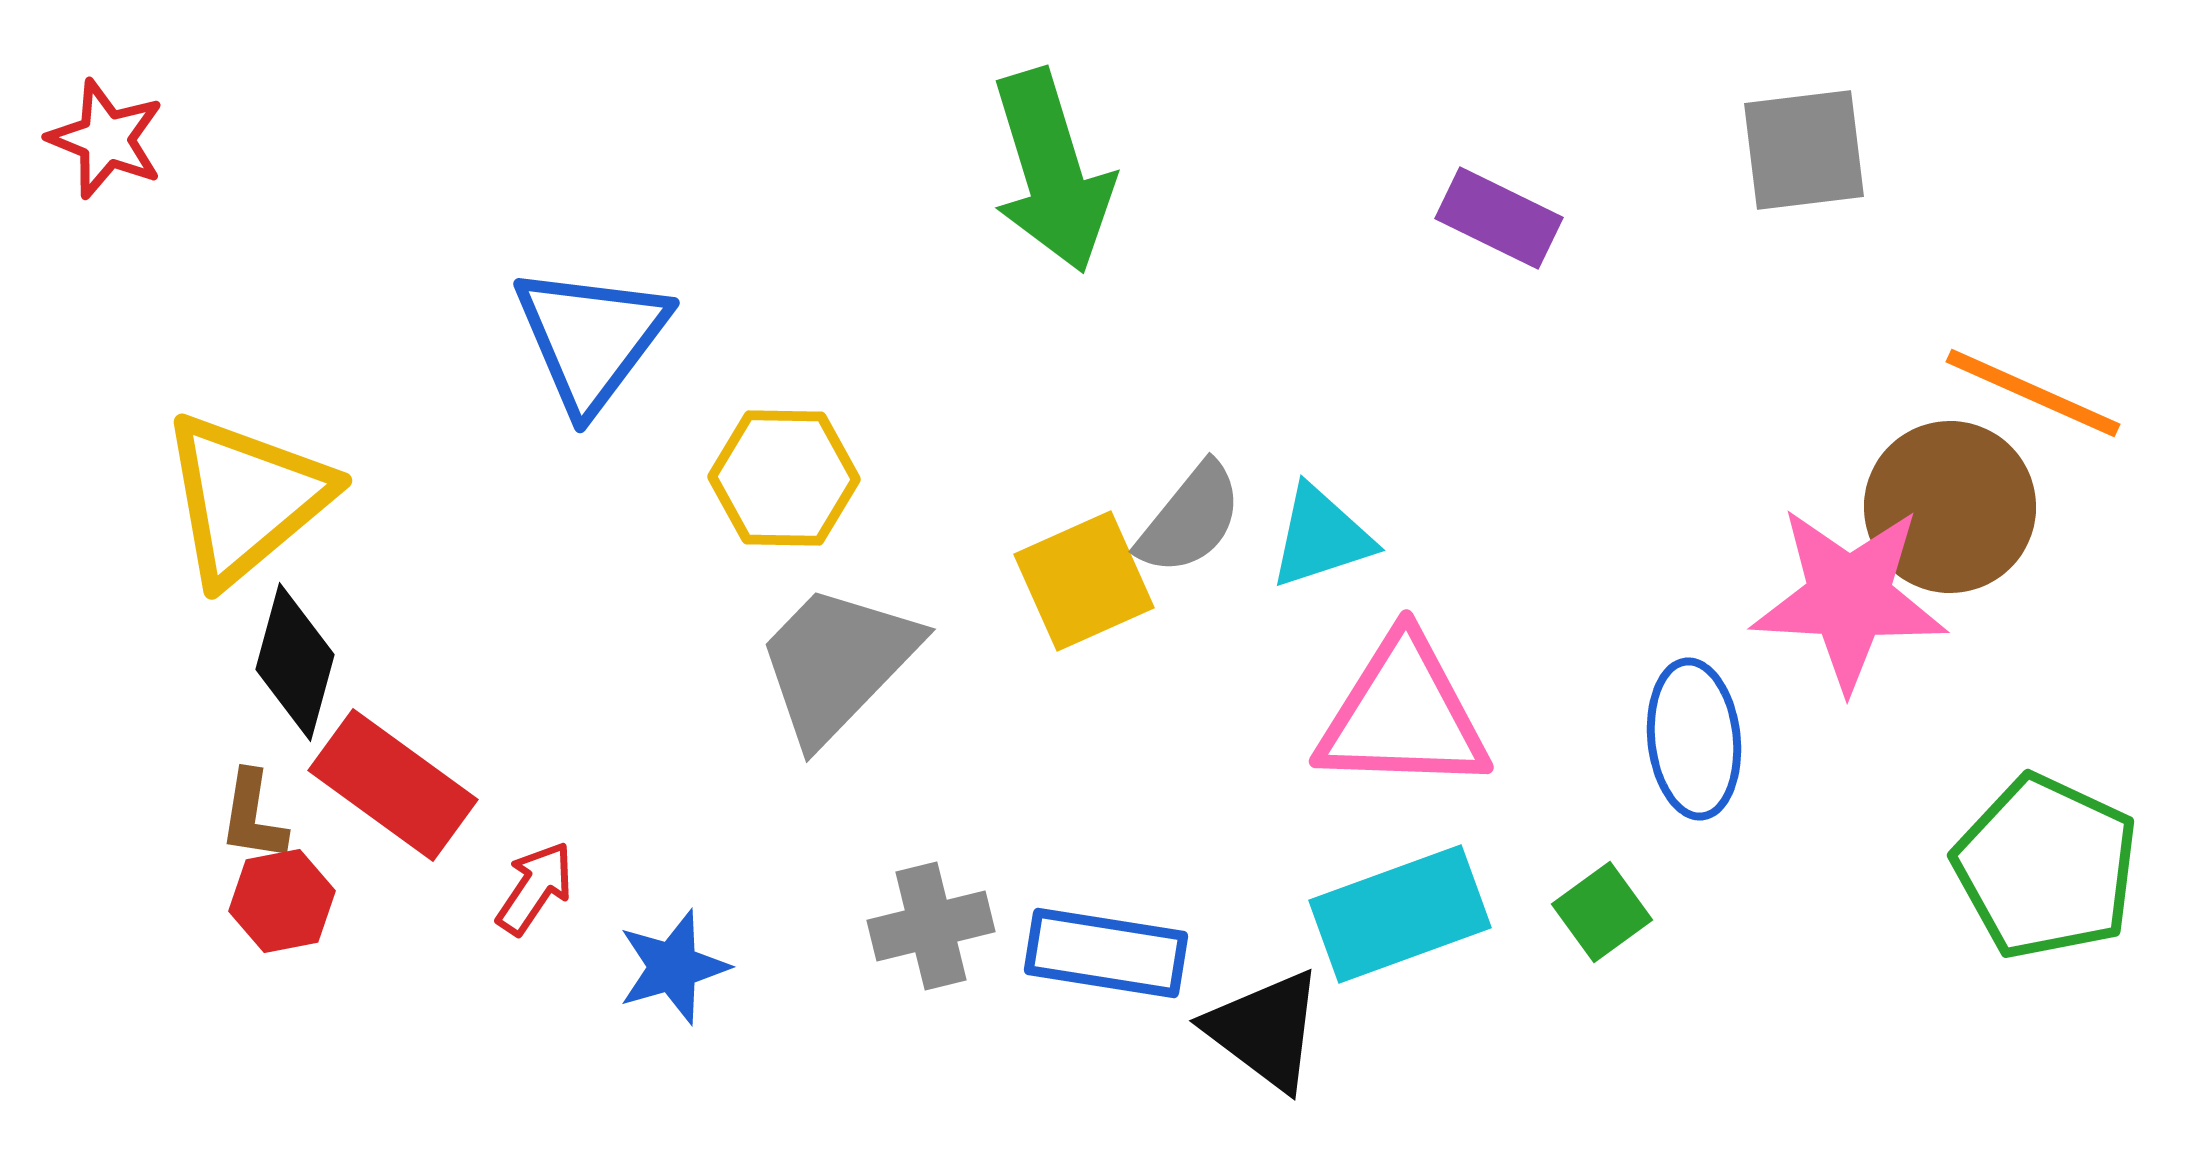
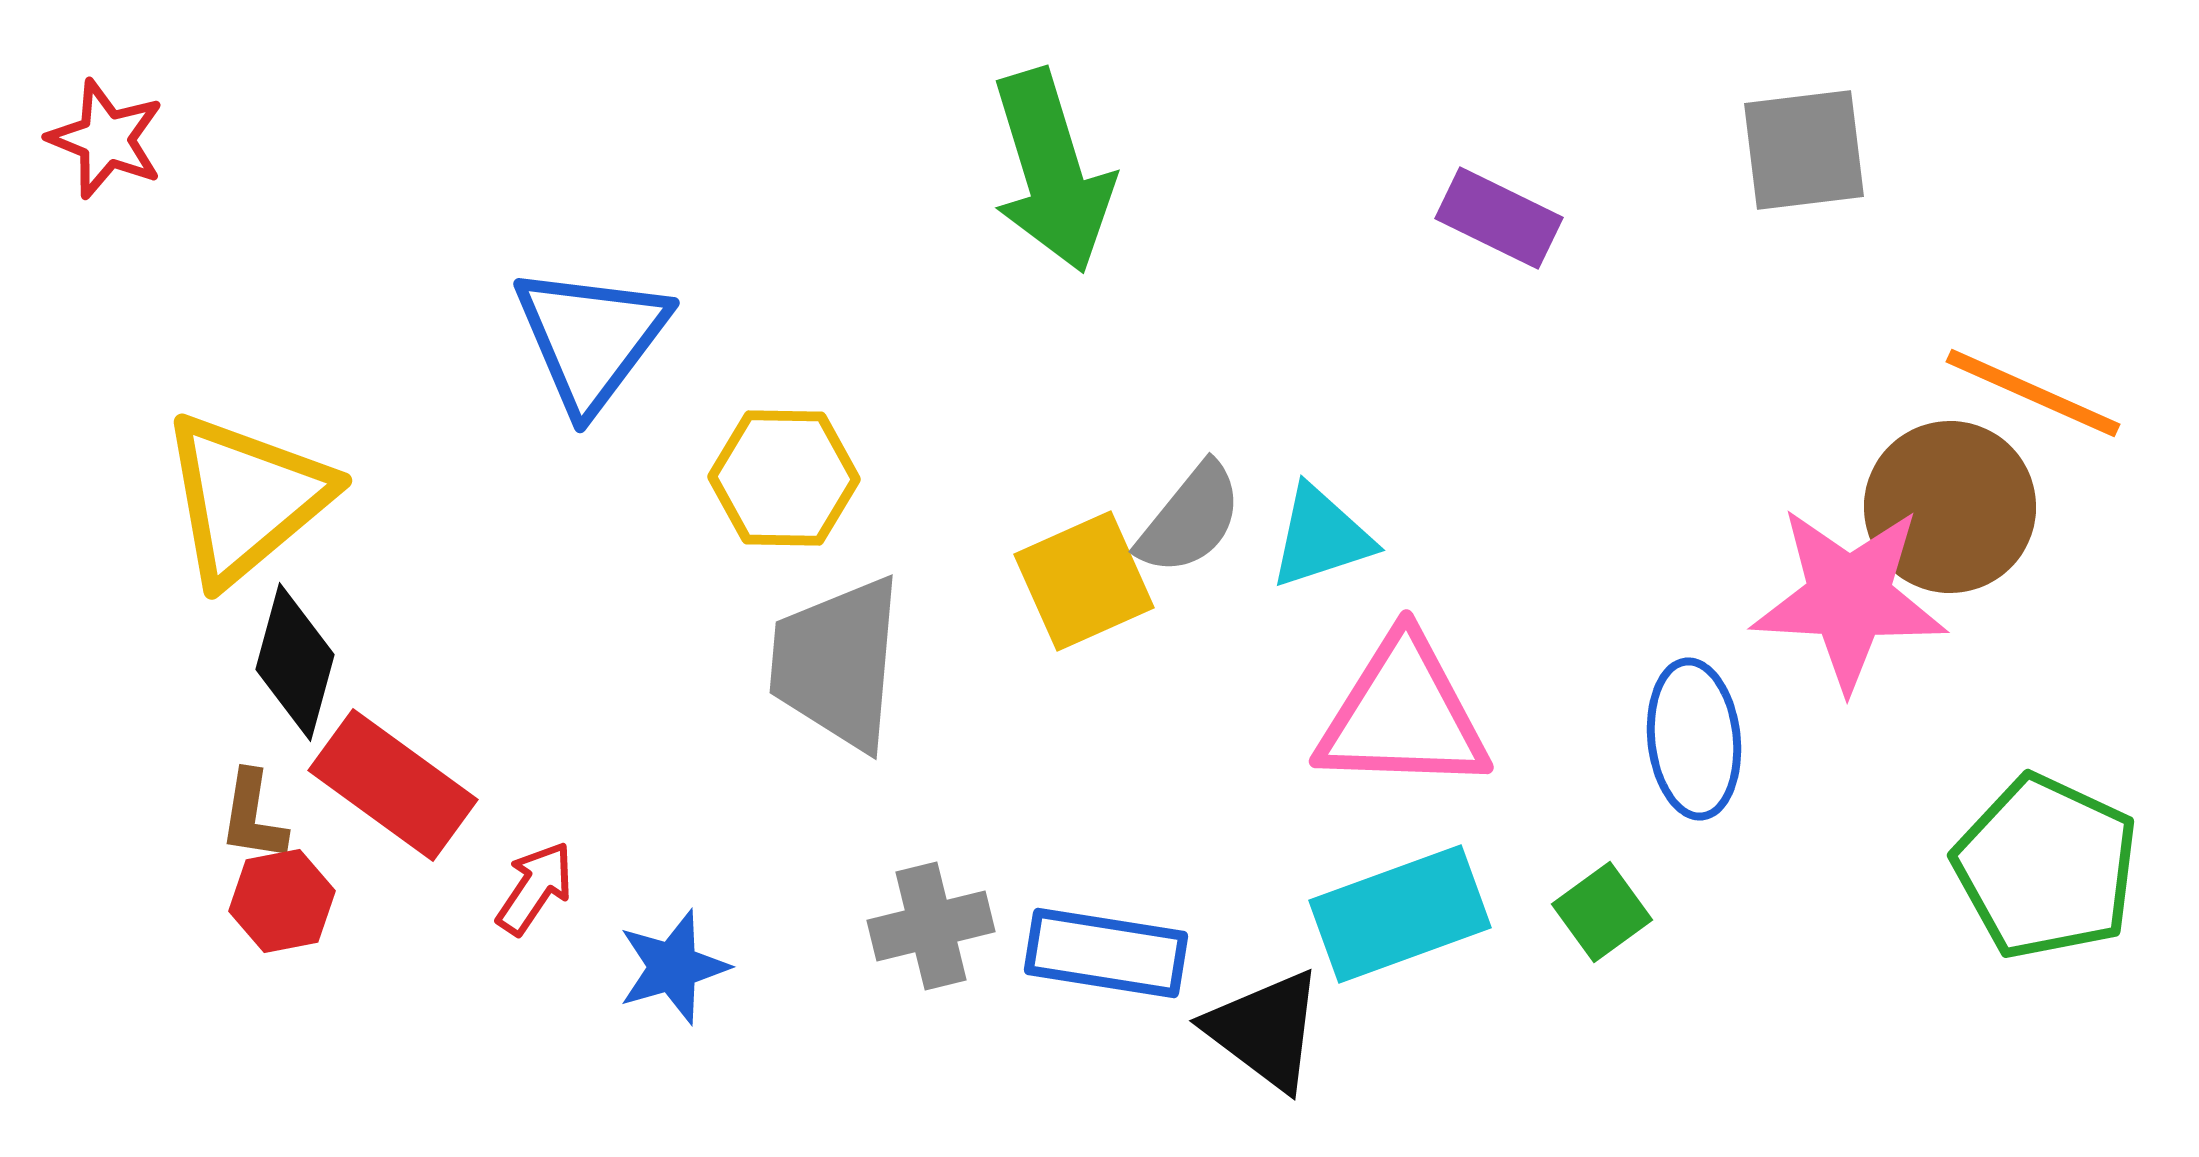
gray trapezoid: rotated 39 degrees counterclockwise
